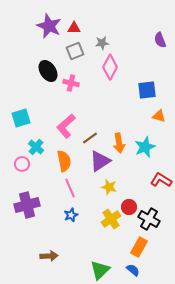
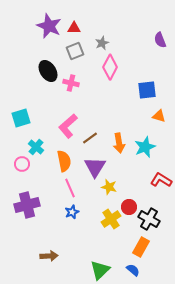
gray star: rotated 16 degrees counterclockwise
pink L-shape: moved 2 px right
purple triangle: moved 5 px left, 6 px down; rotated 25 degrees counterclockwise
blue star: moved 1 px right, 3 px up
orange rectangle: moved 2 px right
